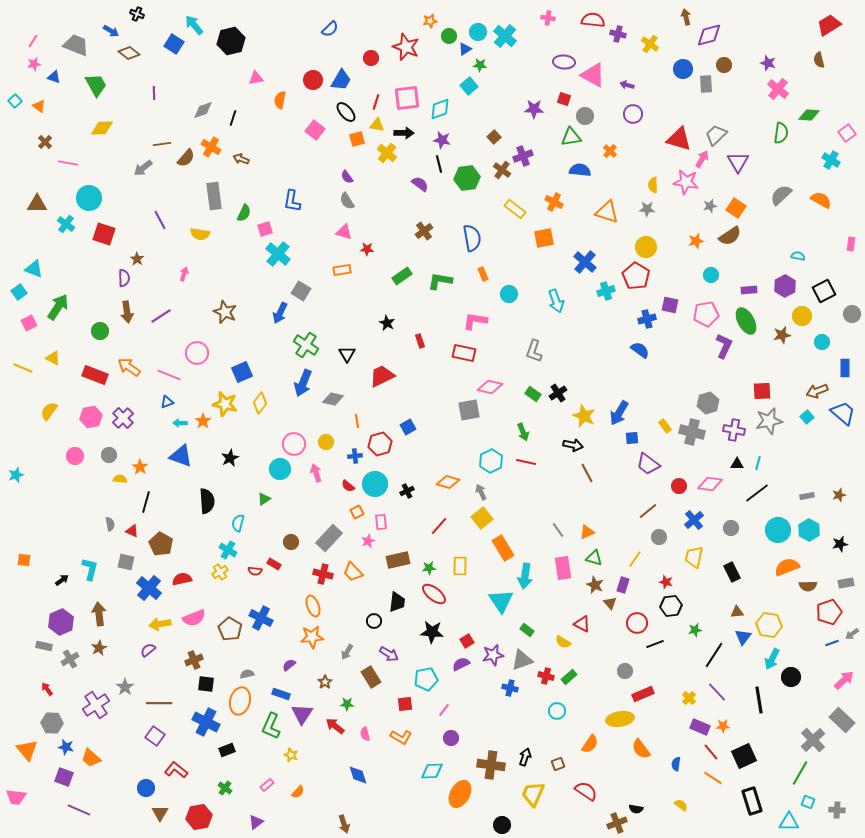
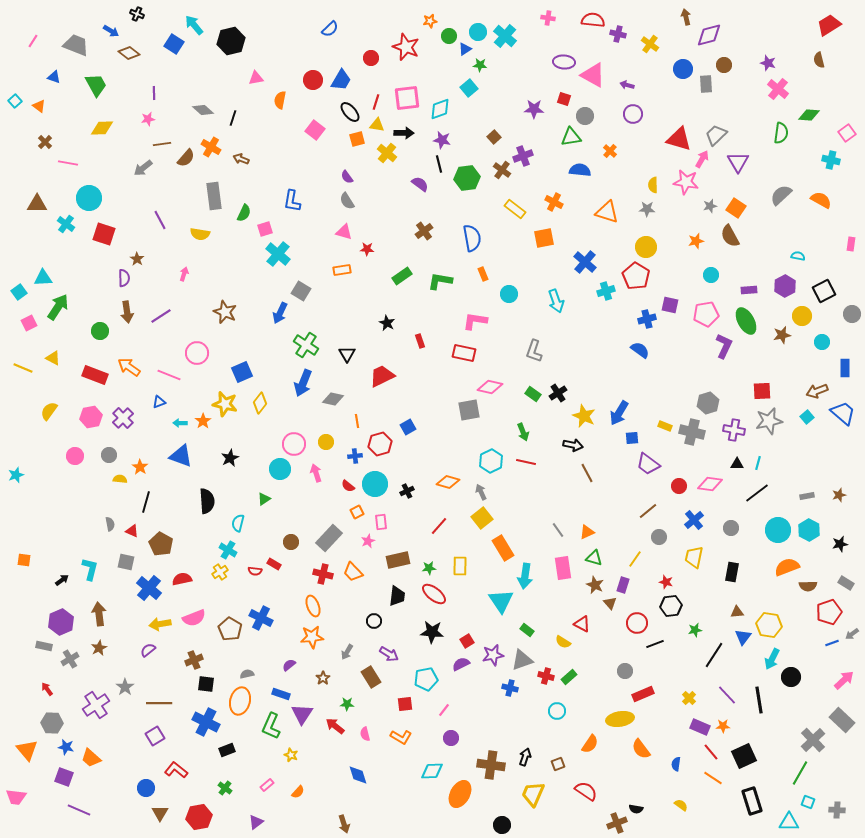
pink star at (34, 64): moved 114 px right, 55 px down
cyan square at (469, 86): moved 2 px down
gray diamond at (203, 110): rotated 60 degrees clockwise
black ellipse at (346, 112): moved 4 px right
cyan cross at (831, 160): rotated 18 degrees counterclockwise
brown semicircle at (730, 236): rotated 95 degrees clockwise
cyan triangle at (34, 269): moved 9 px right, 9 px down; rotated 24 degrees counterclockwise
blue triangle at (167, 402): moved 8 px left
yellow rectangle at (665, 426): rotated 32 degrees counterclockwise
black rectangle at (732, 572): rotated 36 degrees clockwise
gray rectangle at (846, 583): rotated 42 degrees clockwise
black trapezoid at (397, 602): moved 6 px up
brown star at (325, 682): moved 2 px left, 4 px up
purple line at (717, 692): moved 10 px right, 3 px down
purple square at (155, 736): rotated 24 degrees clockwise
